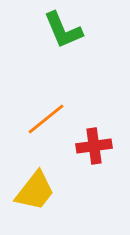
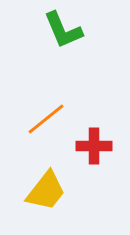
red cross: rotated 8 degrees clockwise
yellow trapezoid: moved 11 px right
